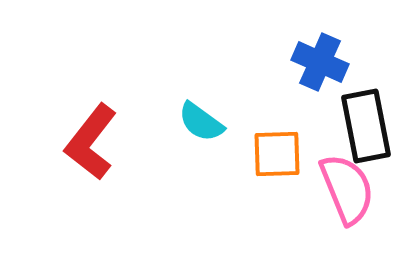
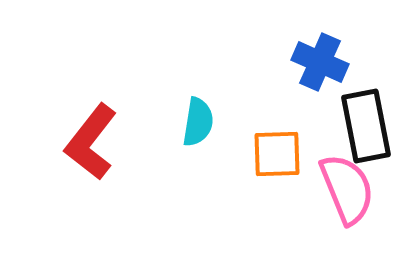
cyan semicircle: moved 3 px left; rotated 117 degrees counterclockwise
